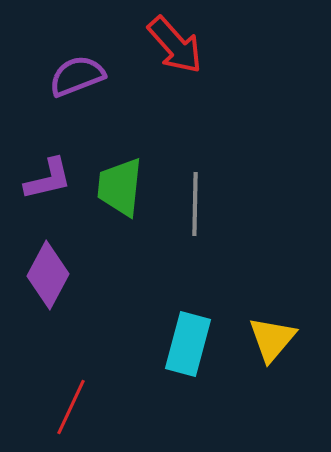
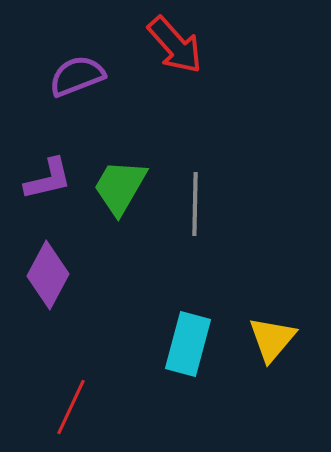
green trapezoid: rotated 24 degrees clockwise
